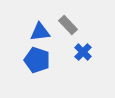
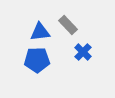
blue pentagon: rotated 20 degrees counterclockwise
